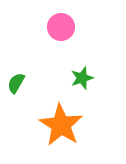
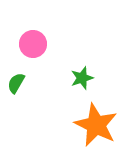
pink circle: moved 28 px left, 17 px down
orange star: moved 35 px right; rotated 6 degrees counterclockwise
